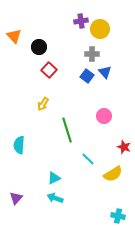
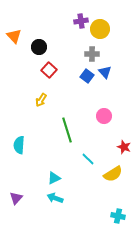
yellow arrow: moved 2 px left, 4 px up
